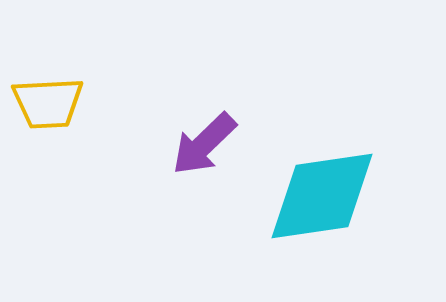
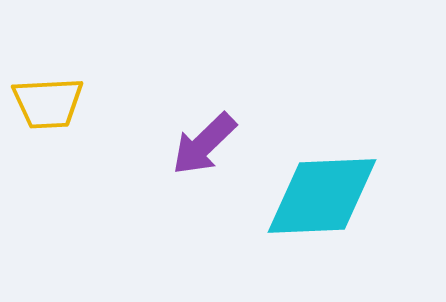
cyan diamond: rotated 6 degrees clockwise
